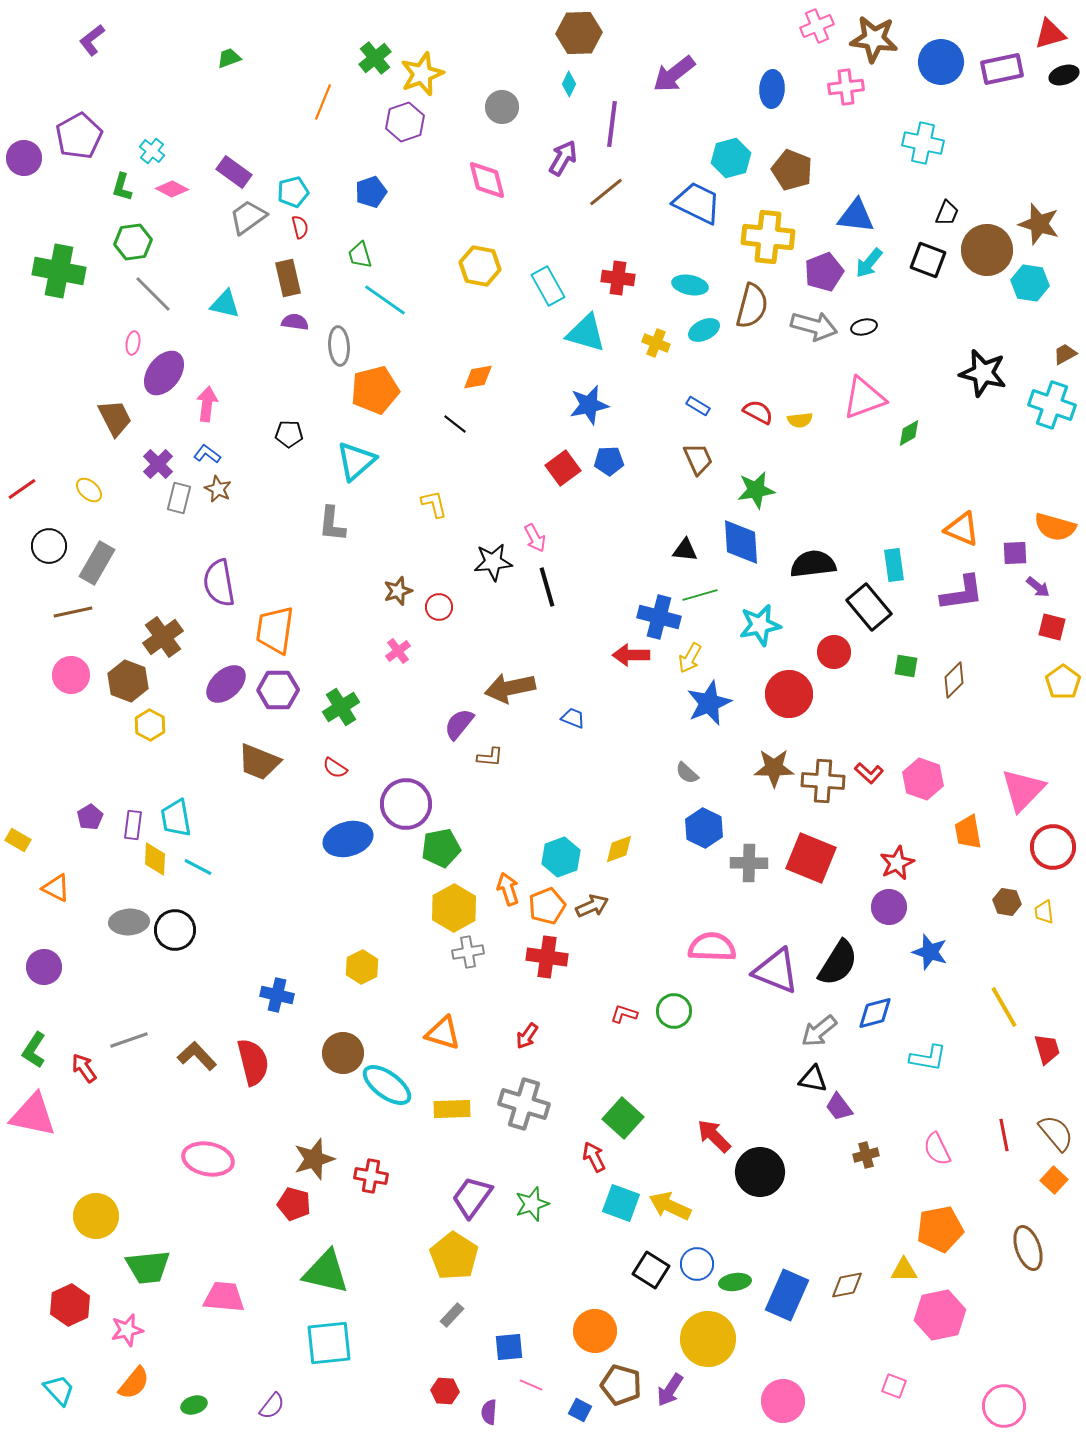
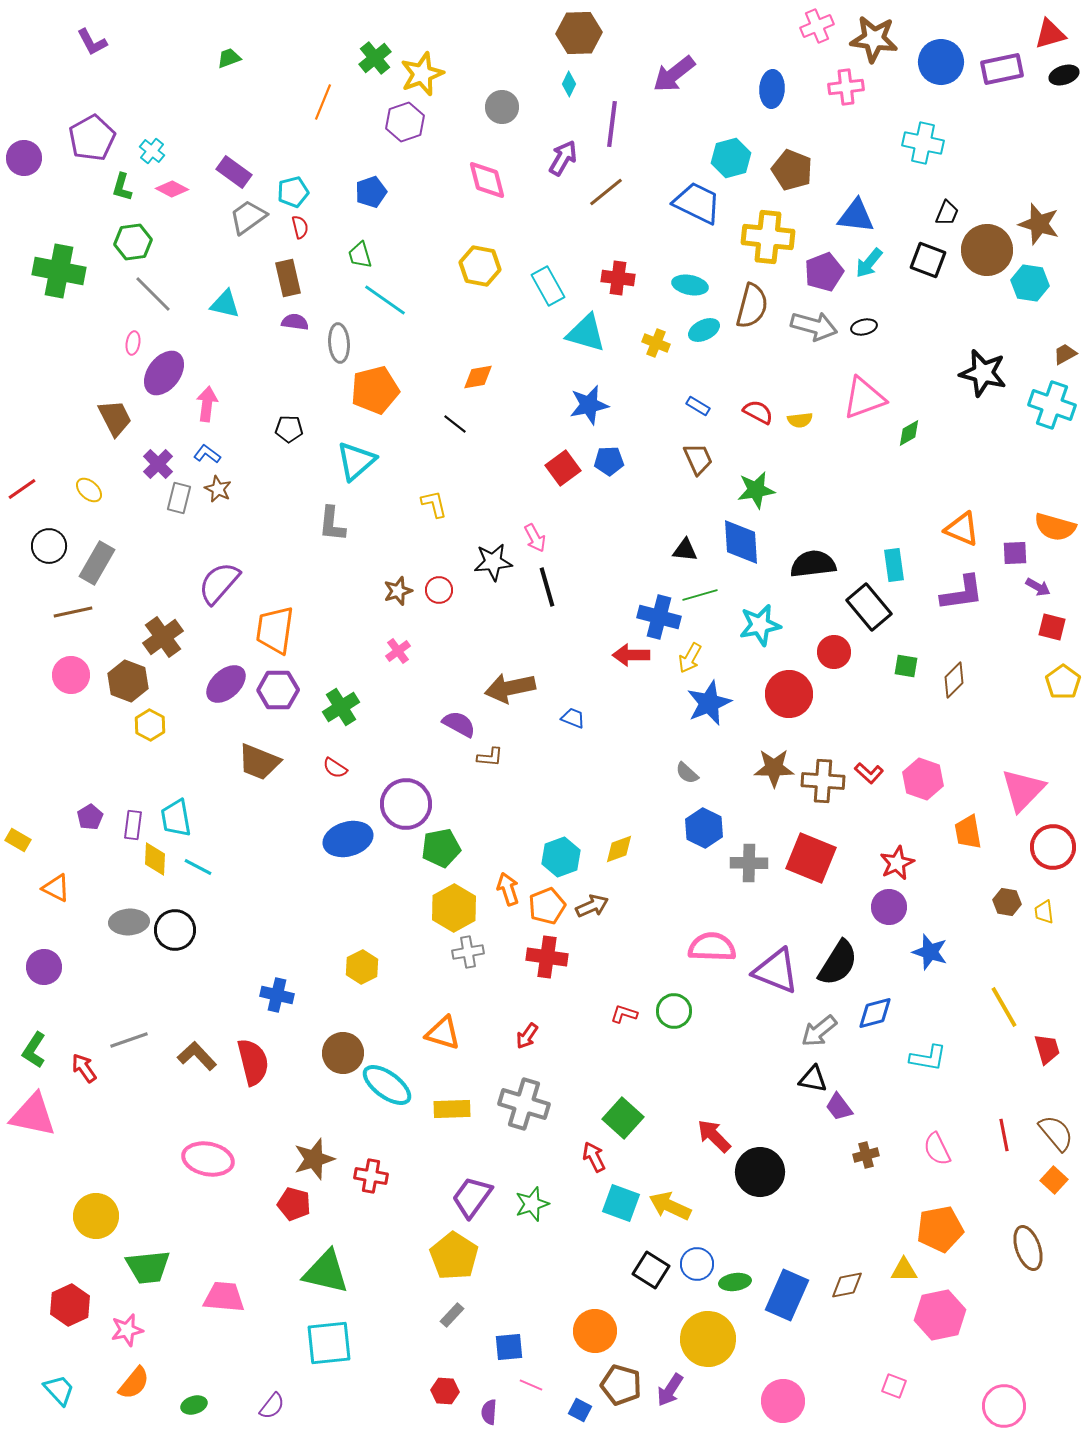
purple L-shape at (92, 40): moved 2 px down; rotated 80 degrees counterclockwise
purple pentagon at (79, 136): moved 13 px right, 2 px down
gray ellipse at (339, 346): moved 3 px up
black pentagon at (289, 434): moved 5 px up
purple semicircle at (219, 583): rotated 51 degrees clockwise
purple arrow at (1038, 587): rotated 10 degrees counterclockwise
red circle at (439, 607): moved 17 px up
purple semicircle at (459, 724): rotated 80 degrees clockwise
